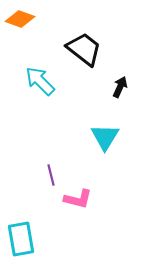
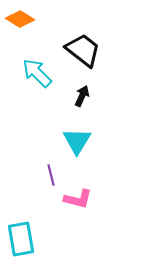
orange diamond: rotated 12 degrees clockwise
black trapezoid: moved 1 px left, 1 px down
cyan arrow: moved 3 px left, 8 px up
black arrow: moved 38 px left, 9 px down
cyan triangle: moved 28 px left, 4 px down
